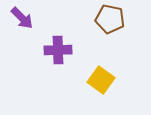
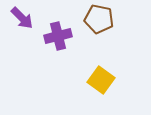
brown pentagon: moved 11 px left
purple cross: moved 14 px up; rotated 12 degrees counterclockwise
